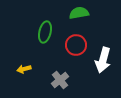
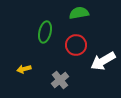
white arrow: moved 1 px down; rotated 45 degrees clockwise
